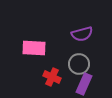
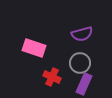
pink rectangle: rotated 15 degrees clockwise
gray circle: moved 1 px right, 1 px up
